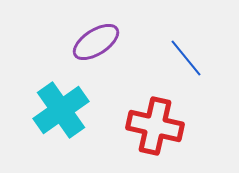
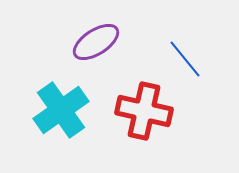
blue line: moved 1 px left, 1 px down
red cross: moved 11 px left, 15 px up
